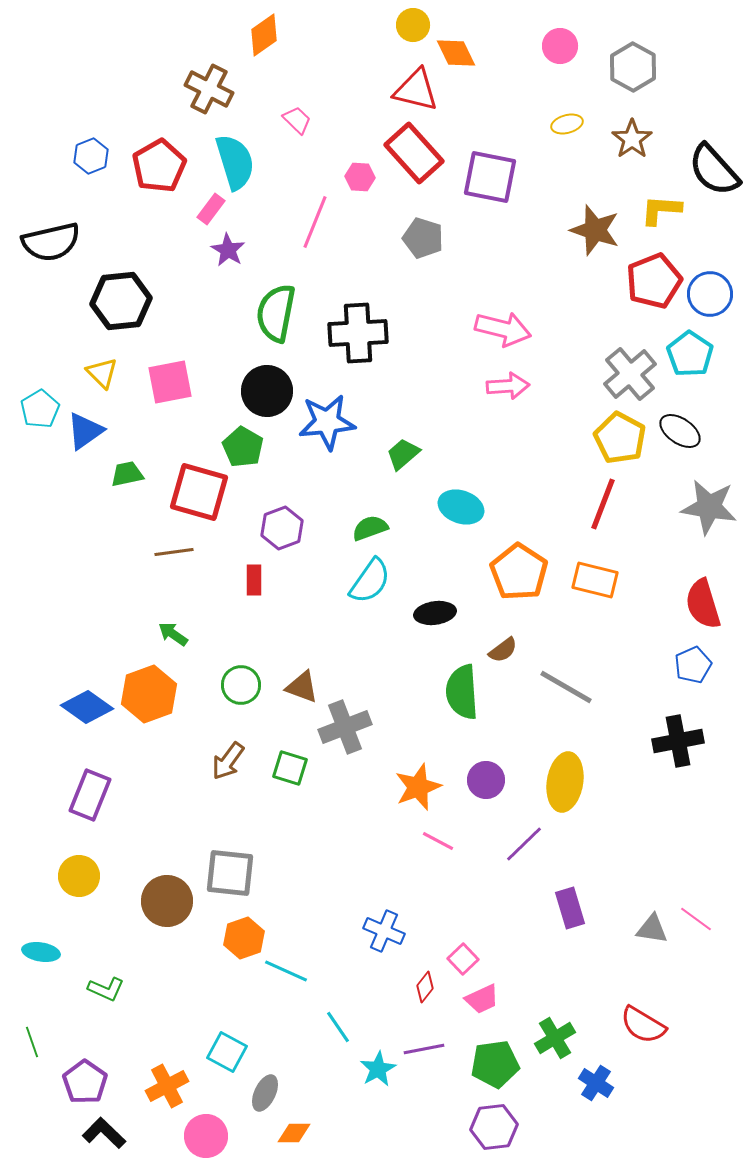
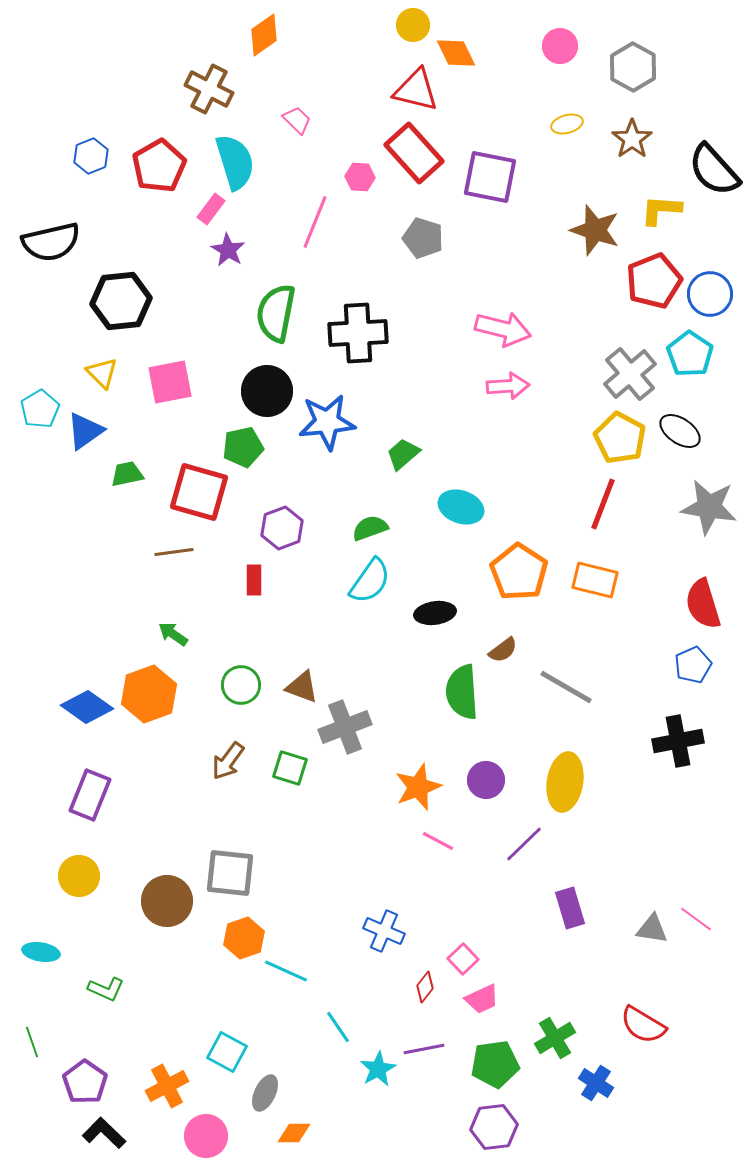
green pentagon at (243, 447): rotated 30 degrees clockwise
